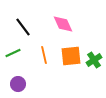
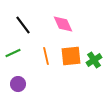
black line: moved 2 px up
orange line: moved 2 px right, 1 px down
